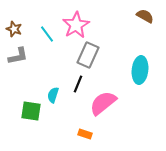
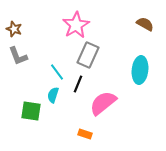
brown semicircle: moved 8 px down
cyan line: moved 10 px right, 38 px down
gray L-shape: rotated 80 degrees clockwise
